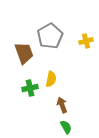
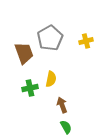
gray pentagon: moved 2 px down
